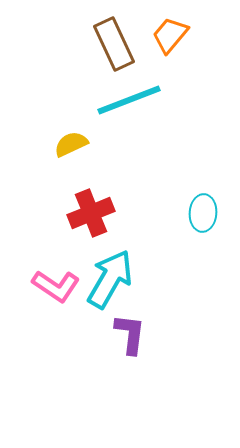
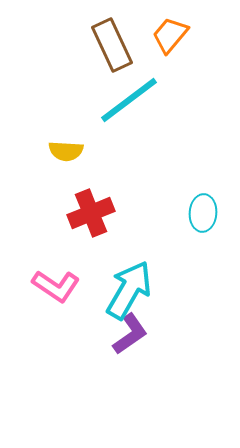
brown rectangle: moved 2 px left, 1 px down
cyan line: rotated 16 degrees counterclockwise
yellow semicircle: moved 5 px left, 7 px down; rotated 152 degrees counterclockwise
cyan arrow: moved 19 px right, 11 px down
purple L-shape: rotated 48 degrees clockwise
